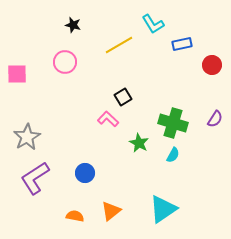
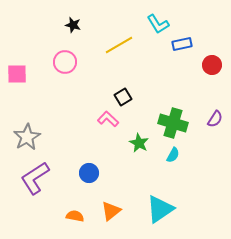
cyan L-shape: moved 5 px right
blue circle: moved 4 px right
cyan triangle: moved 3 px left
